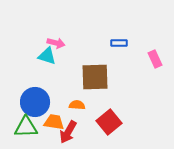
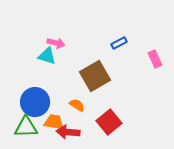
blue rectangle: rotated 28 degrees counterclockwise
brown square: moved 1 px up; rotated 28 degrees counterclockwise
orange semicircle: rotated 28 degrees clockwise
red arrow: rotated 65 degrees clockwise
